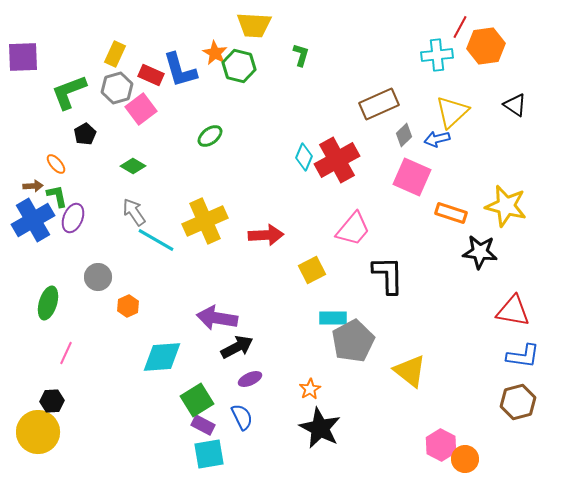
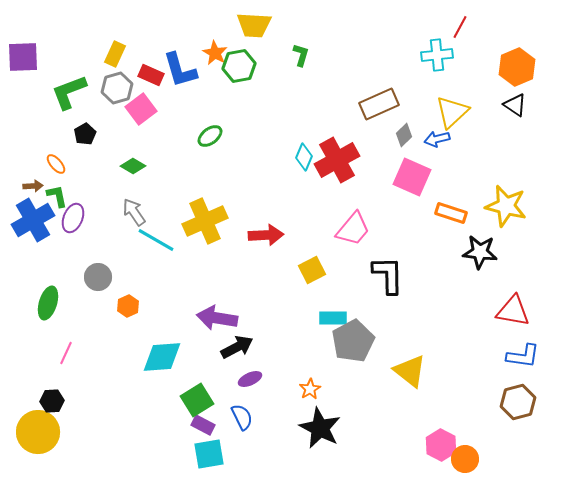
orange hexagon at (486, 46): moved 31 px right, 21 px down; rotated 15 degrees counterclockwise
green hexagon at (239, 66): rotated 24 degrees counterclockwise
